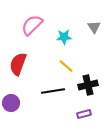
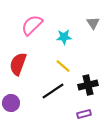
gray triangle: moved 1 px left, 4 px up
yellow line: moved 3 px left
black line: rotated 25 degrees counterclockwise
